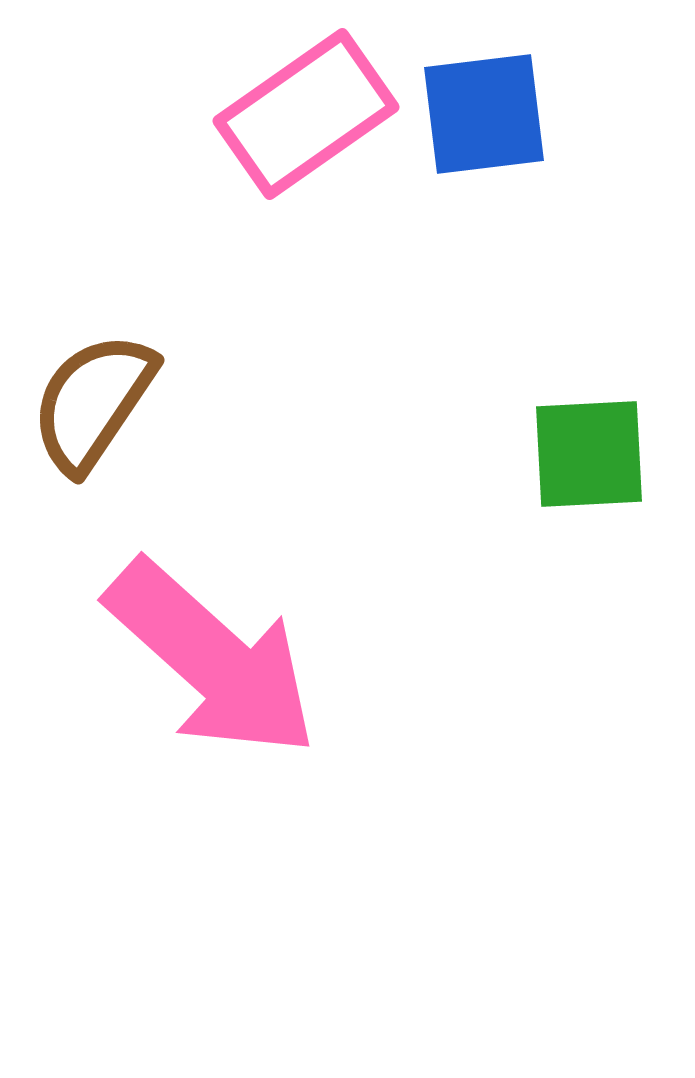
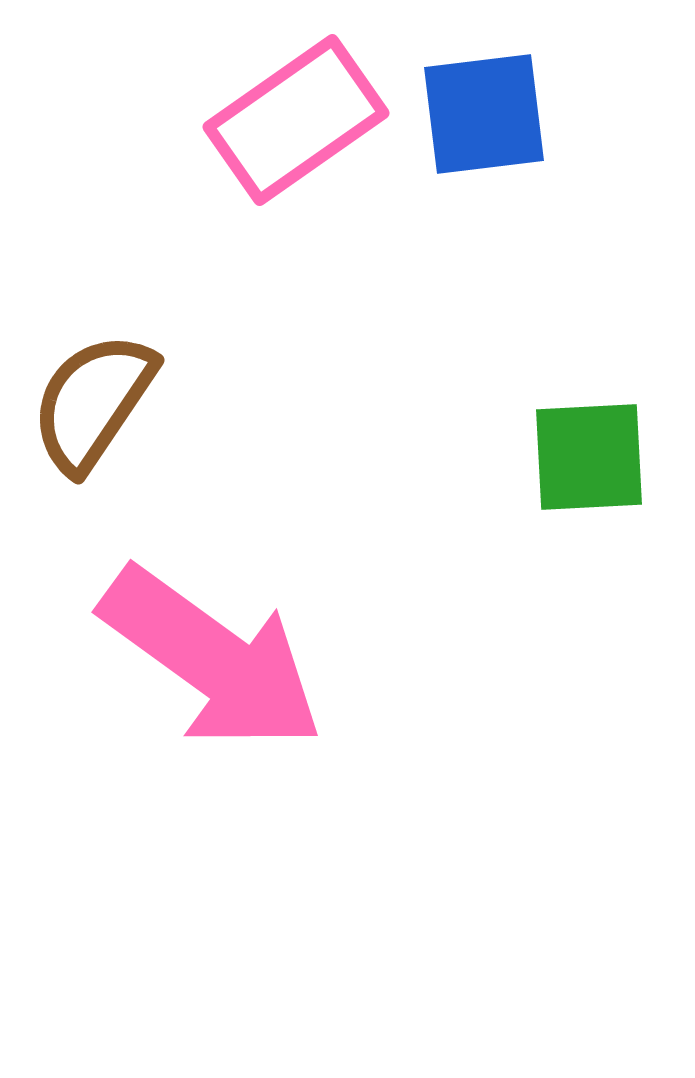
pink rectangle: moved 10 px left, 6 px down
green square: moved 3 px down
pink arrow: rotated 6 degrees counterclockwise
